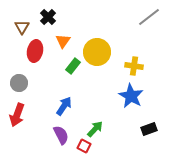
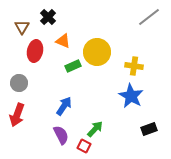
orange triangle: rotated 42 degrees counterclockwise
green rectangle: rotated 28 degrees clockwise
